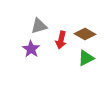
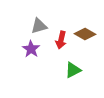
green triangle: moved 13 px left, 12 px down
